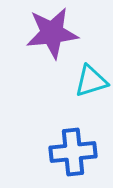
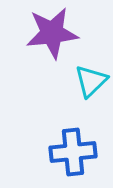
cyan triangle: rotated 27 degrees counterclockwise
